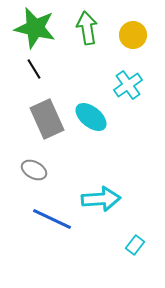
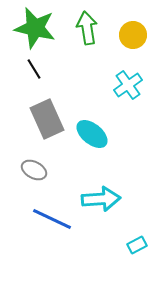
cyan ellipse: moved 1 px right, 17 px down
cyan rectangle: moved 2 px right; rotated 24 degrees clockwise
